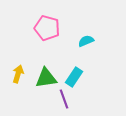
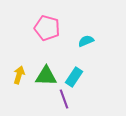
yellow arrow: moved 1 px right, 1 px down
green triangle: moved 2 px up; rotated 10 degrees clockwise
